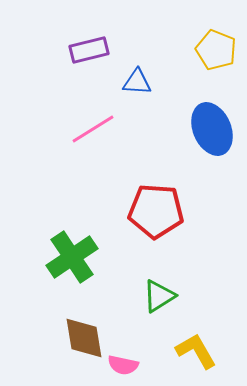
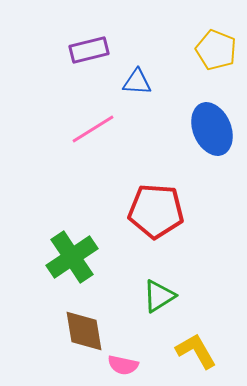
brown diamond: moved 7 px up
